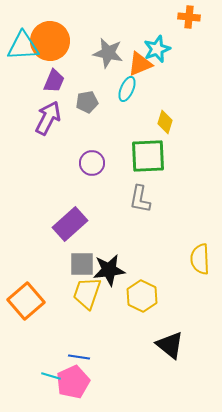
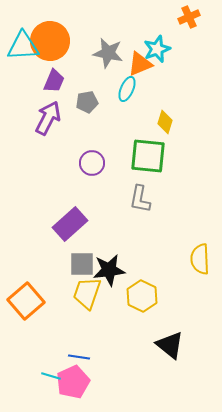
orange cross: rotated 30 degrees counterclockwise
green square: rotated 9 degrees clockwise
